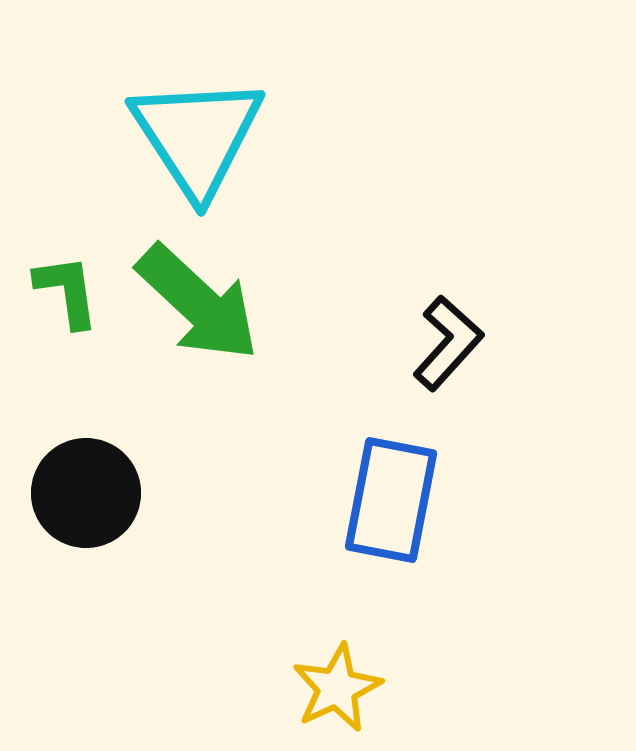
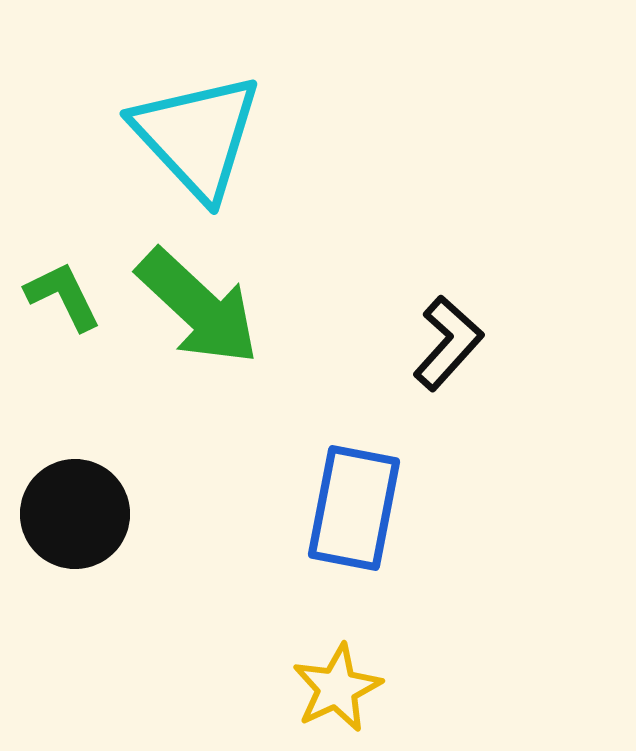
cyan triangle: rotated 10 degrees counterclockwise
green L-shape: moved 4 px left, 5 px down; rotated 18 degrees counterclockwise
green arrow: moved 4 px down
black circle: moved 11 px left, 21 px down
blue rectangle: moved 37 px left, 8 px down
